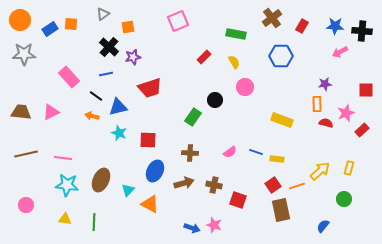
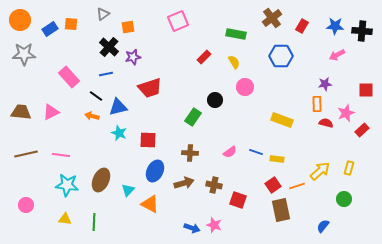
pink arrow at (340, 52): moved 3 px left, 3 px down
pink line at (63, 158): moved 2 px left, 3 px up
